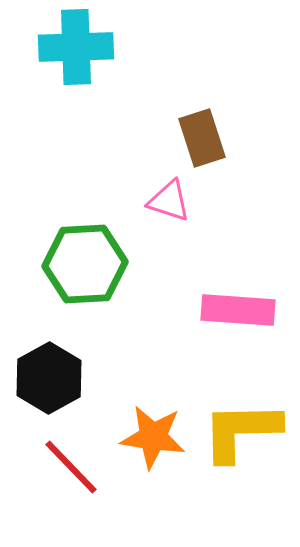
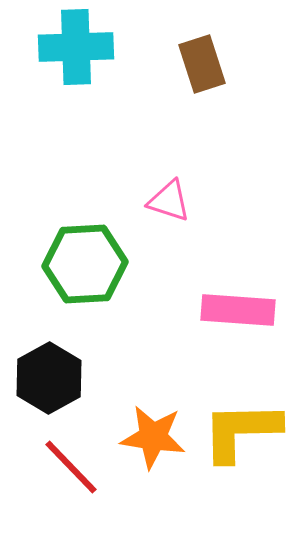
brown rectangle: moved 74 px up
